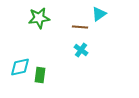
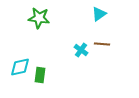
green star: rotated 15 degrees clockwise
brown line: moved 22 px right, 17 px down
